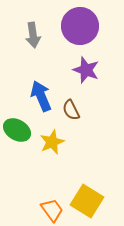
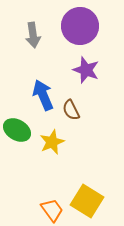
blue arrow: moved 2 px right, 1 px up
